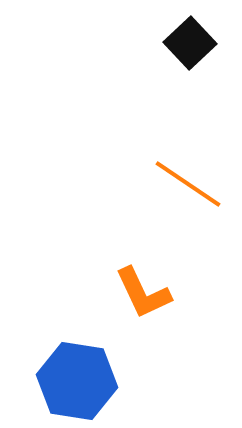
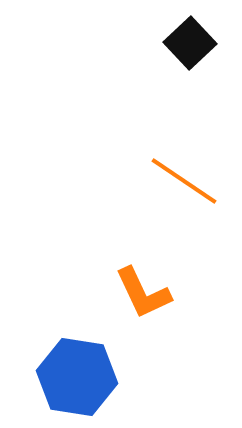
orange line: moved 4 px left, 3 px up
blue hexagon: moved 4 px up
